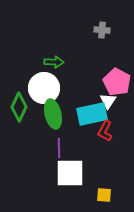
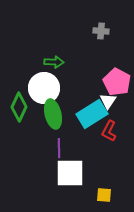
gray cross: moved 1 px left, 1 px down
cyan rectangle: rotated 20 degrees counterclockwise
red L-shape: moved 4 px right
